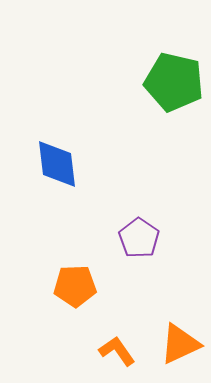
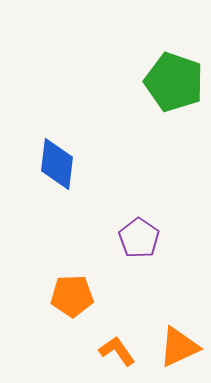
green pentagon: rotated 6 degrees clockwise
blue diamond: rotated 14 degrees clockwise
orange pentagon: moved 3 px left, 10 px down
orange triangle: moved 1 px left, 3 px down
